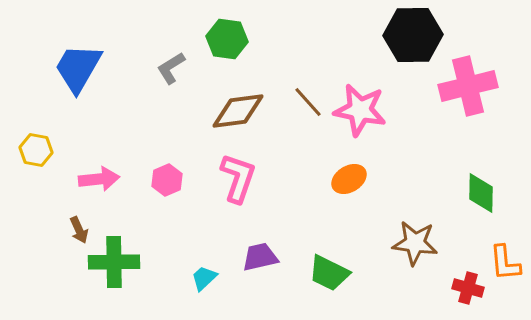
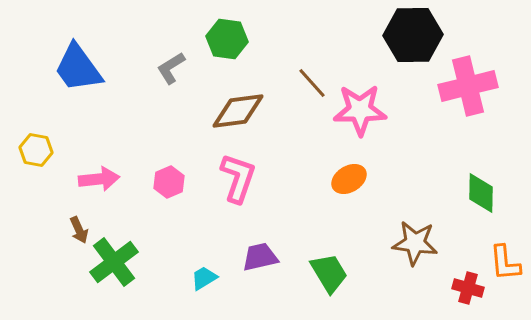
blue trapezoid: rotated 66 degrees counterclockwise
brown line: moved 4 px right, 19 px up
pink star: rotated 12 degrees counterclockwise
pink hexagon: moved 2 px right, 2 px down
green cross: rotated 36 degrees counterclockwise
green trapezoid: rotated 147 degrees counterclockwise
cyan trapezoid: rotated 12 degrees clockwise
